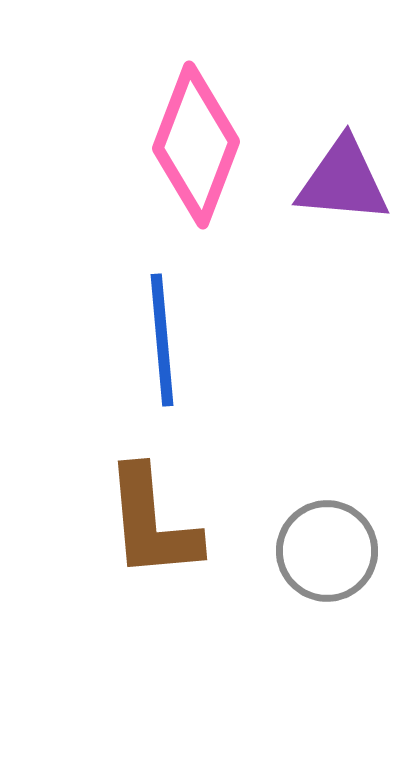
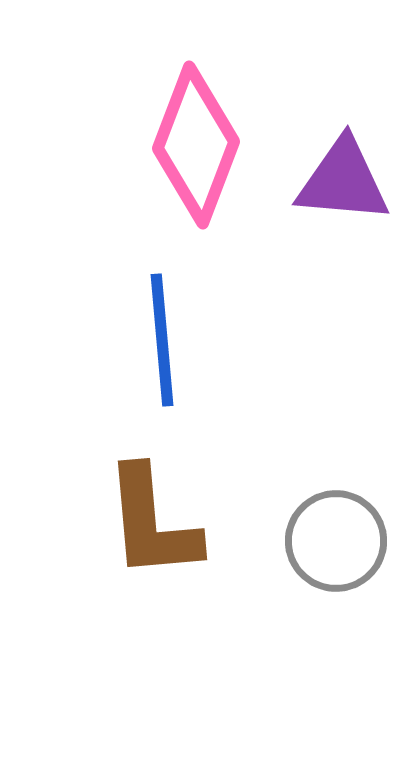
gray circle: moved 9 px right, 10 px up
